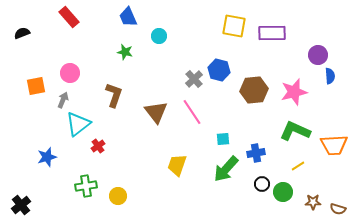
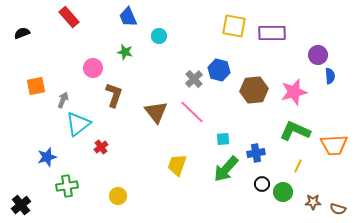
pink circle: moved 23 px right, 5 px up
pink line: rotated 12 degrees counterclockwise
red cross: moved 3 px right, 1 px down
yellow line: rotated 32 degrees counterclockwise
green cross: moved 19 px left
